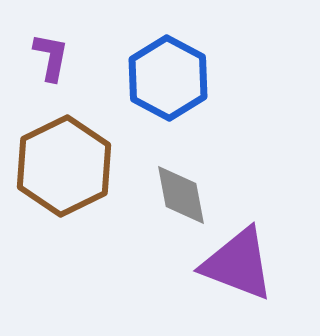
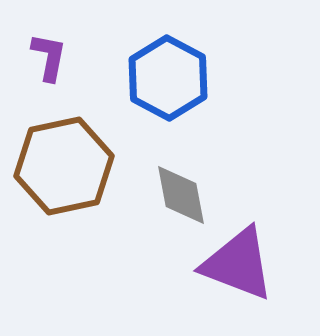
purple L-shape: moved 2 px left
brown hexagon: rotated 14 degrees clockwise
